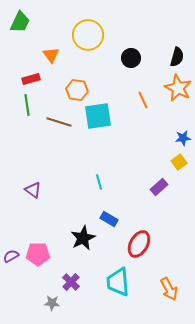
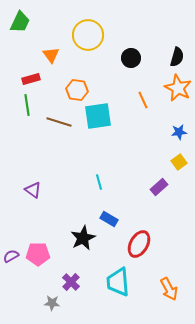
blue star: moved 4 px left, 6 px up
